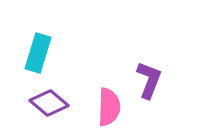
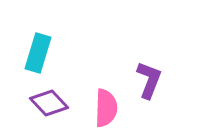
purple diamond: rotated 6 degrees clockwise
pink semicircle: moved 3 px left, 1 px down
